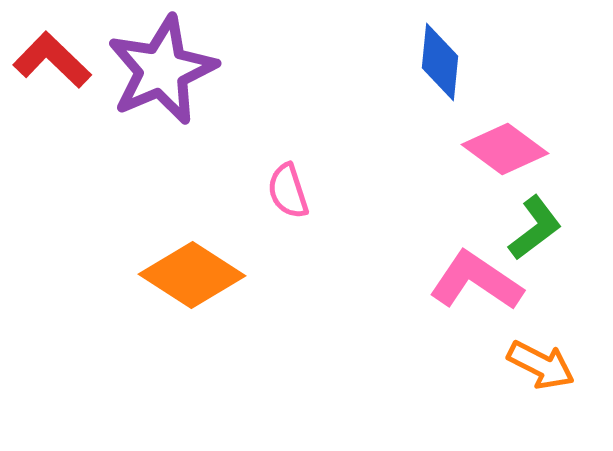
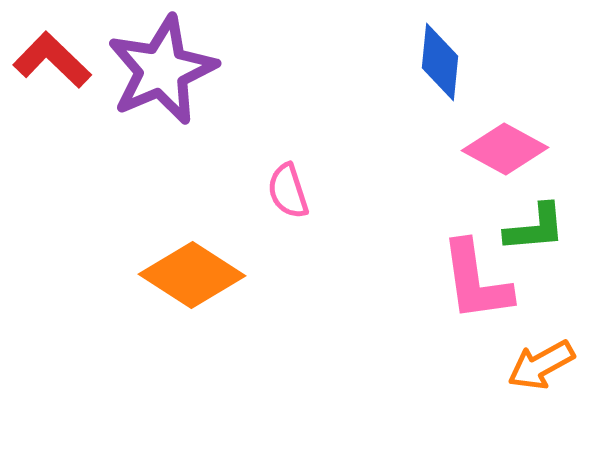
pink diamond: rotated 8 degrees counterclockwise
green L-shape: rotated 32 degrees clockwise
pink L-shape: rotated 132 degrees counterclockwise
orange arrow: rotated 124 degrees clockwise
